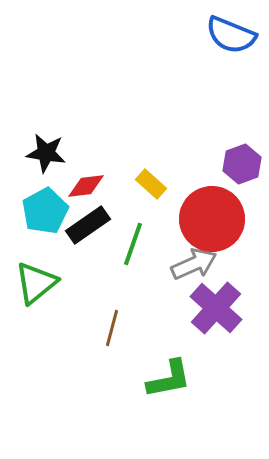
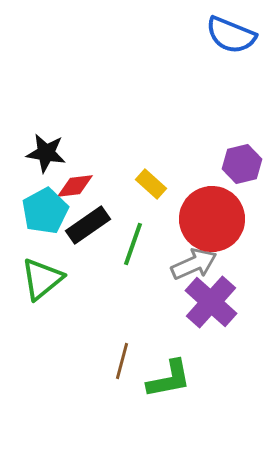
purple hexagon: rotated 6 degrees clockwise
red diamond: moved 11 px left
green triangle: moved 6 px right, 4 px up
purple cross: moved 5 px left, 6 px up
brown line: moved 10 px right, 33 px down
